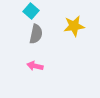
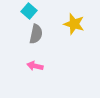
cyan square: moved 2 px left
yellow star: moved 2 px up; rotated 25 degrees clockwise
